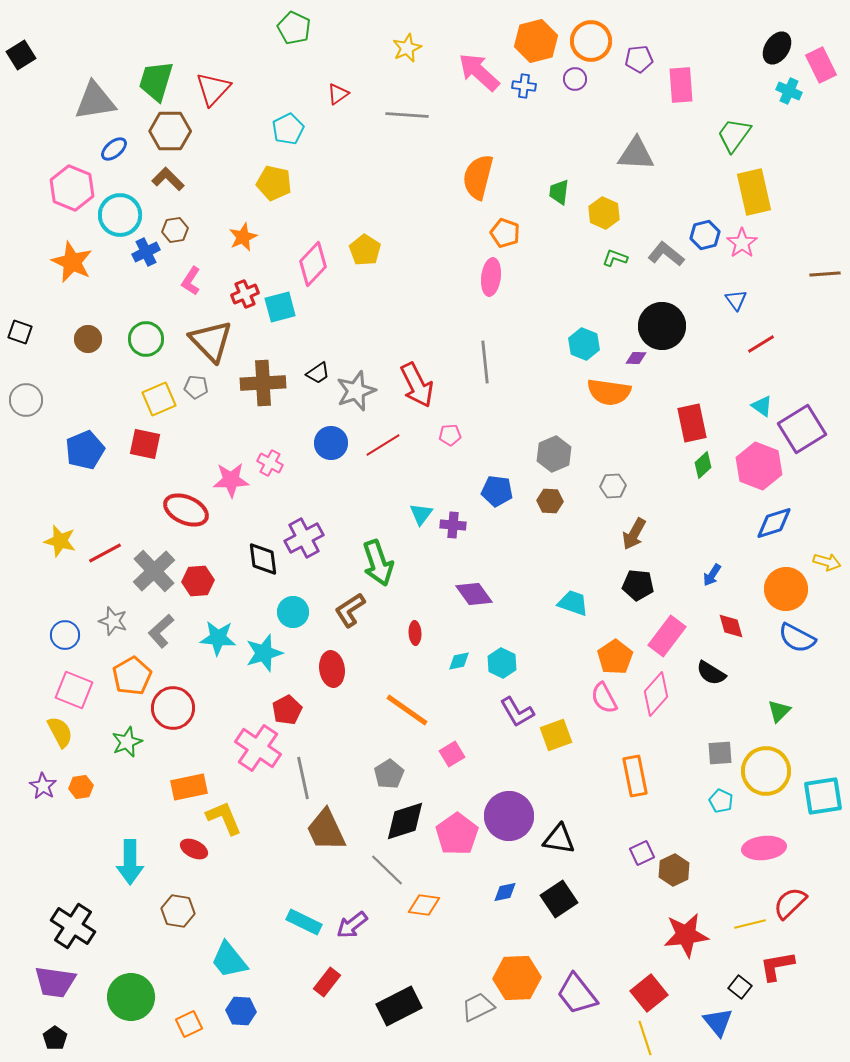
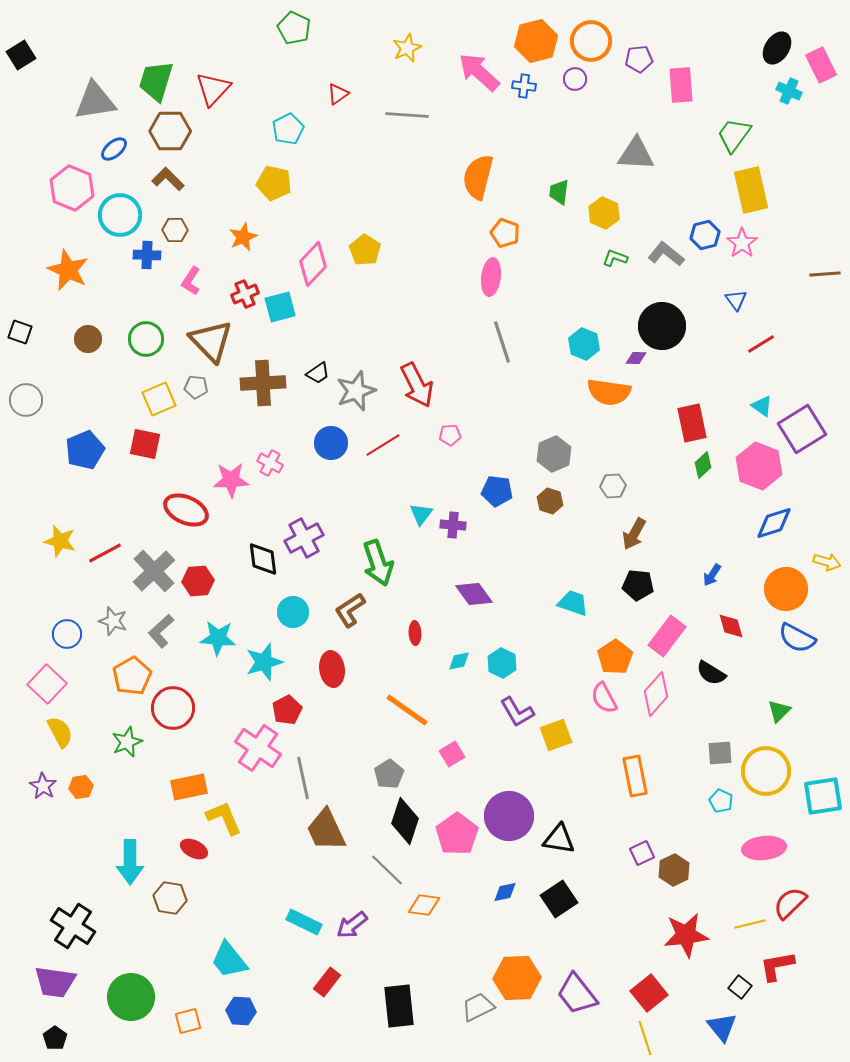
yellow rectangle at (754, 192): moved 3 px left, 2 px up
brown hexagon at (175, 230): rotated 10 degrees clockwise
blue cross at (146, 252): moved 1 px right, 3 px down; rotated 28 degrees clockwise
orange star at (72, 262): moved 4 px left, 8 px down
gray line at (485, 362): moved 17 px right, 20 px up; rotated 12 degrees counterclockwise
brown hexagon at (550, 501): rotated 15 degrees clockwise
blue circle at (65, 635): moved 2 px right, 1 px up
cyan star at (264, 653): moved 9 px down
pink square at (74, 690): moved 27 px left, 6 px up; rotated 21 degrees clockwise
black diamond at (405, 821): rotated 54 degrees counterclockwise
brown hexagon at (178, 911): moved 8 px left, 13 px up
black rectangle at (399, 1006): rotated 69 degrees counterclockwise
blue triangle at (718, 1022): moved 4 px right, 5 px down
orange square at (189, 1024): moved 1 px left, 3 px up; rotated 12 degrees clockwise
